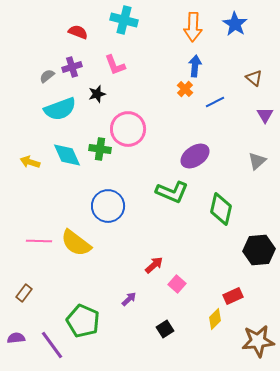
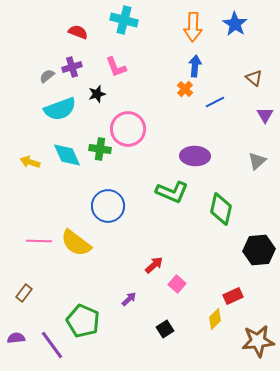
pink L-shape: moved 1 px right, 2 px down
purple ellipse: rotated 36 degrees clockwise
